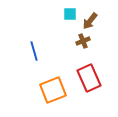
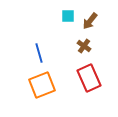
cyan square: moved 2 px left, 2 px down
brown cross: moved 1 px right, 5 px down; rotated 32 degrees counterclockwise
blue line: moved 5 px right, 2 px down
orange square: moved 11 px left, 5 px up
